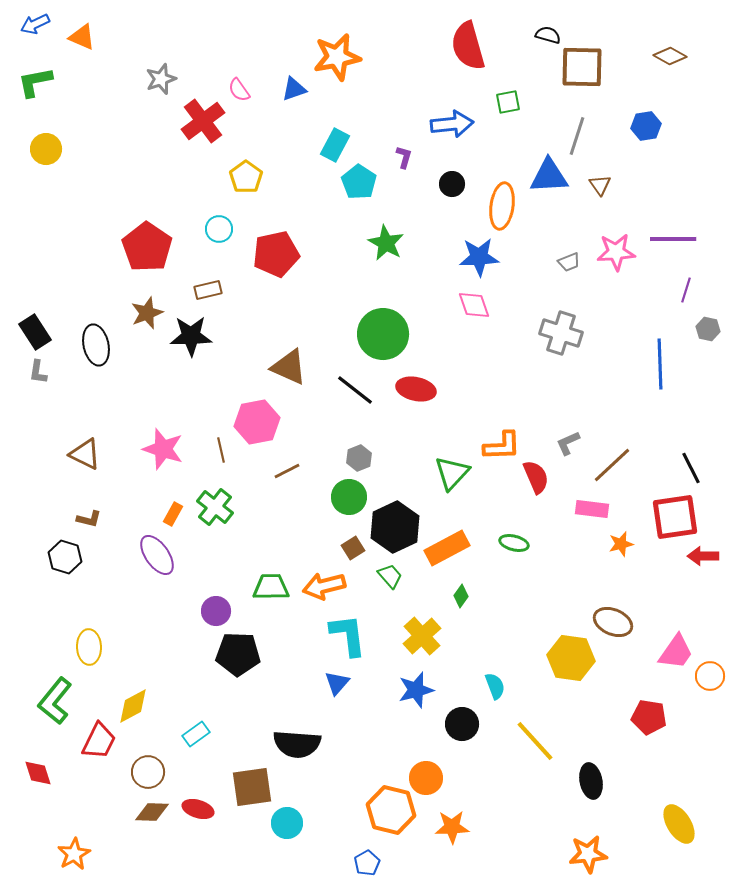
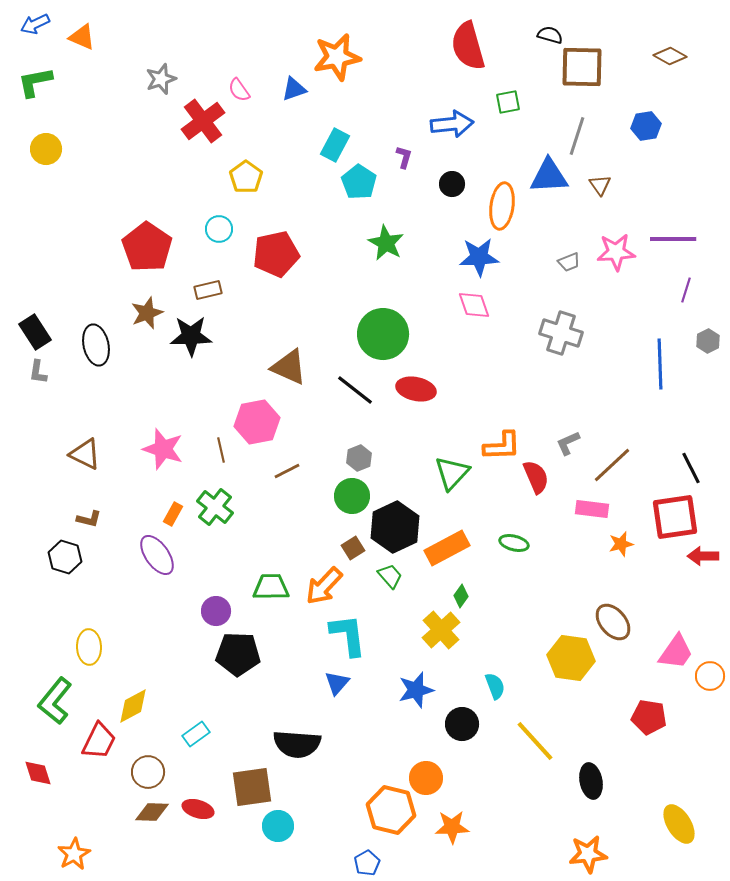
black semicircle at (548, 35): moved 2 px right
gray hexagon at (708, 329): moved 12 px down; rotated 20 degrees clockwise
green circle at (349, 497): moved 3 px right, 1 px up
orange arrow at (324, 586): rotated 33 degrees counterclockwise
brown ellipse at (613, 622): rotated 27 degrees clockwise
yellow cross at (422, 636): moved 19 px right, 6 px up
cyan circle at (287, 823): moved 9 px left, 3 px down
